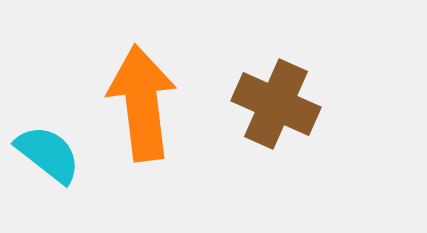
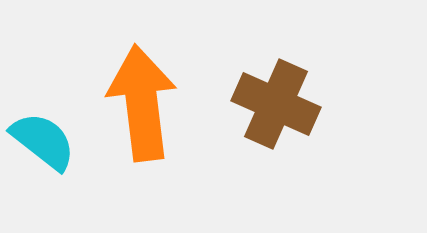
cyan semicircle: moved 5 px left, 13 px up
